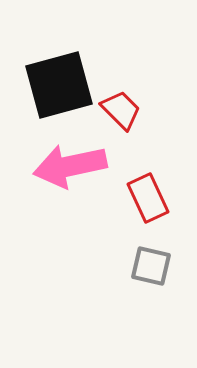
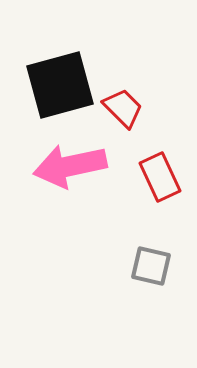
black square: moved 1 px right
red trapezoid: moved 2 px right, 2 px up
red rectangle: moved 12 px right, 21 px up
